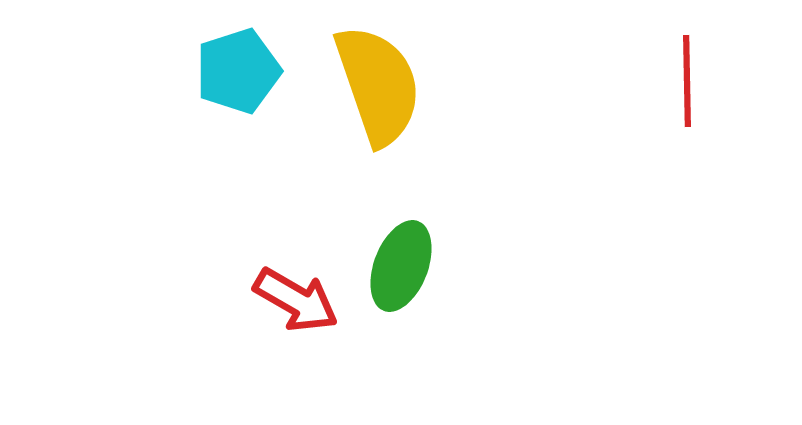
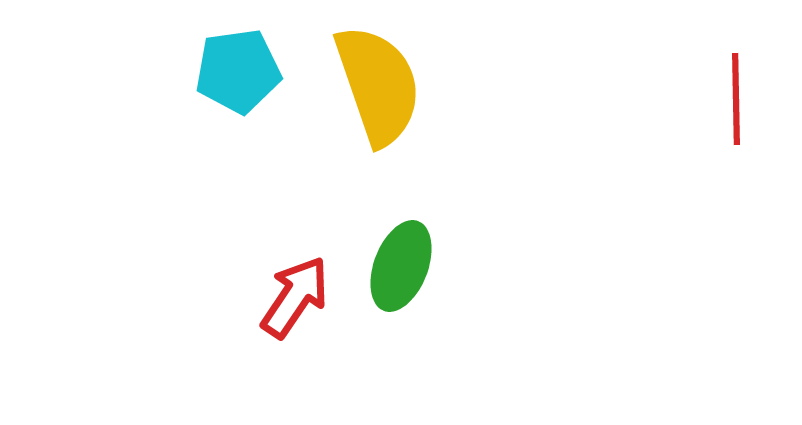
cyan pentagon: rotated 10 degrees clockwise
red line: moved 49 px right, 18 px down
red arrow: moved 1 px left, 3 px up; rotated 86 degrees counterclockwise
